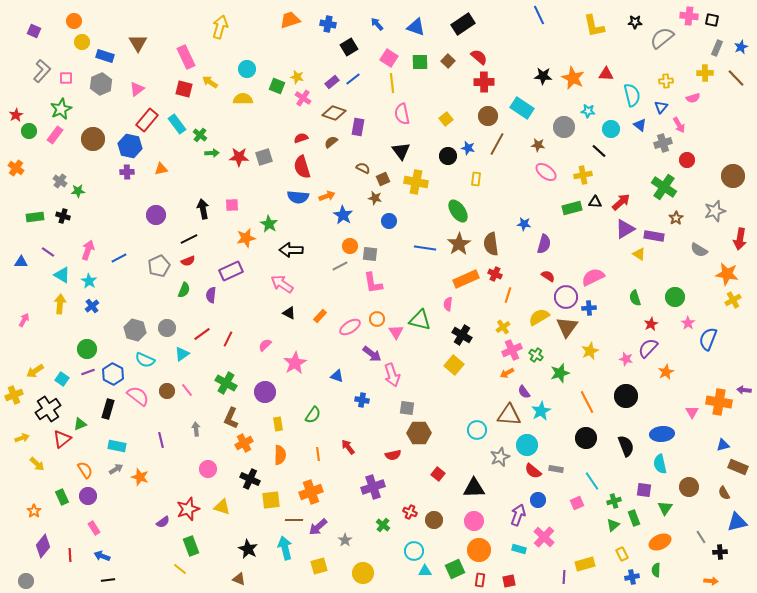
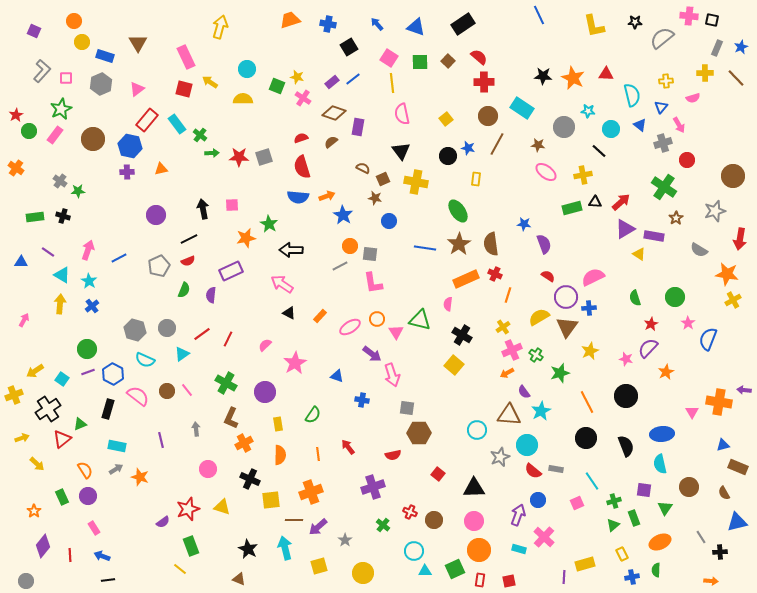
purple semicircle at (544, 244): rotated 36 degrees counterclockwise
